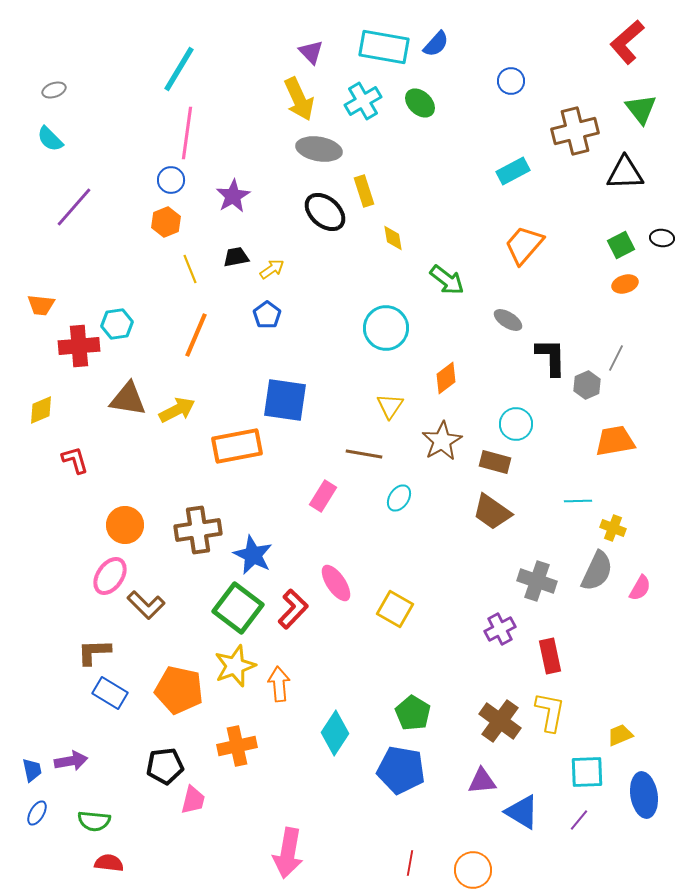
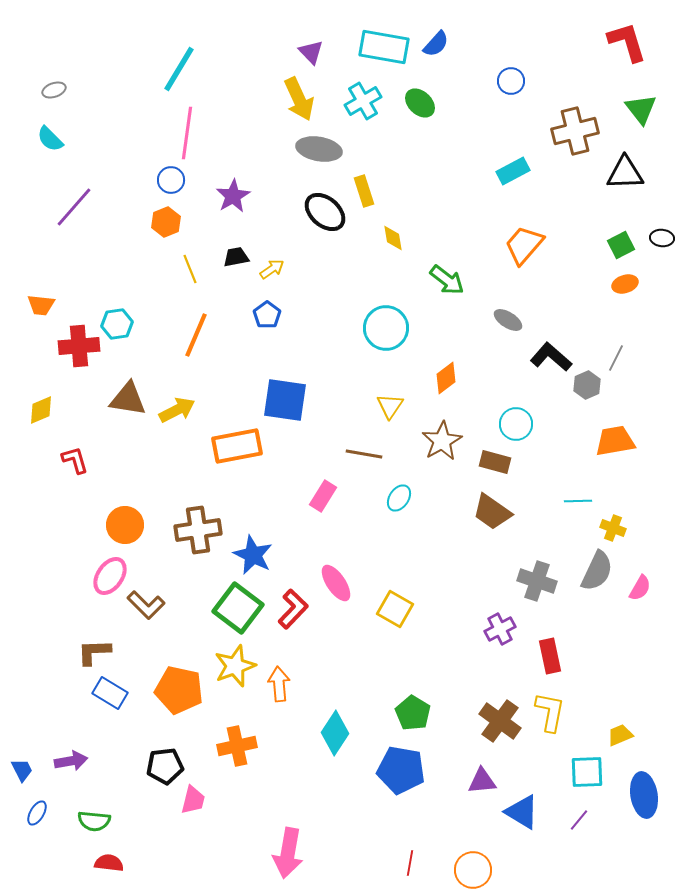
red L-shape at (627, 42): rotated 114 degrees clockwise
black L-shape at (551, 357): rotated 48 degrees counterclockwise
blue trapezoid at (32, 770): moved 10 px left; rotated 15 degrees counterclockwise
